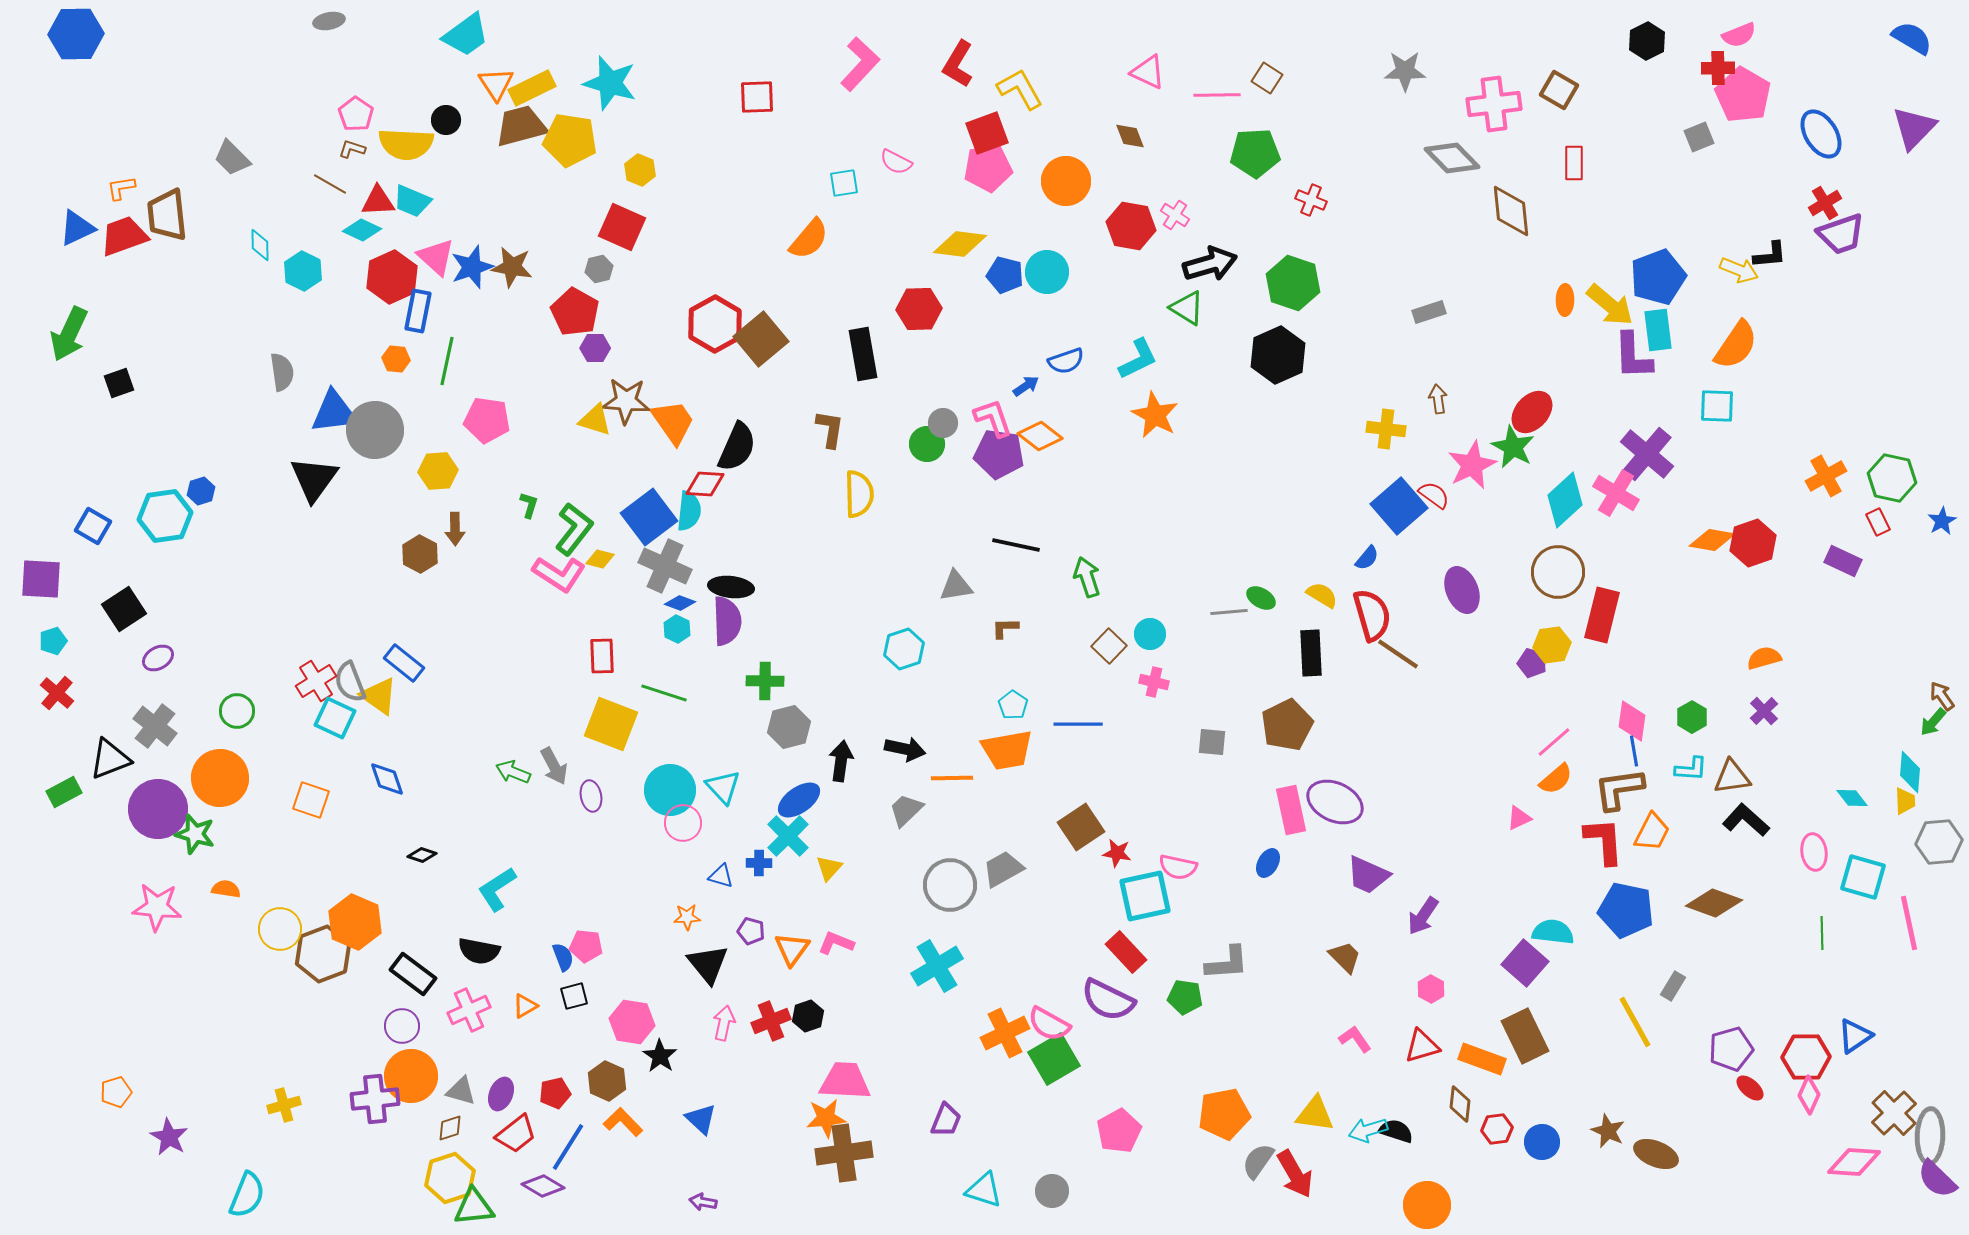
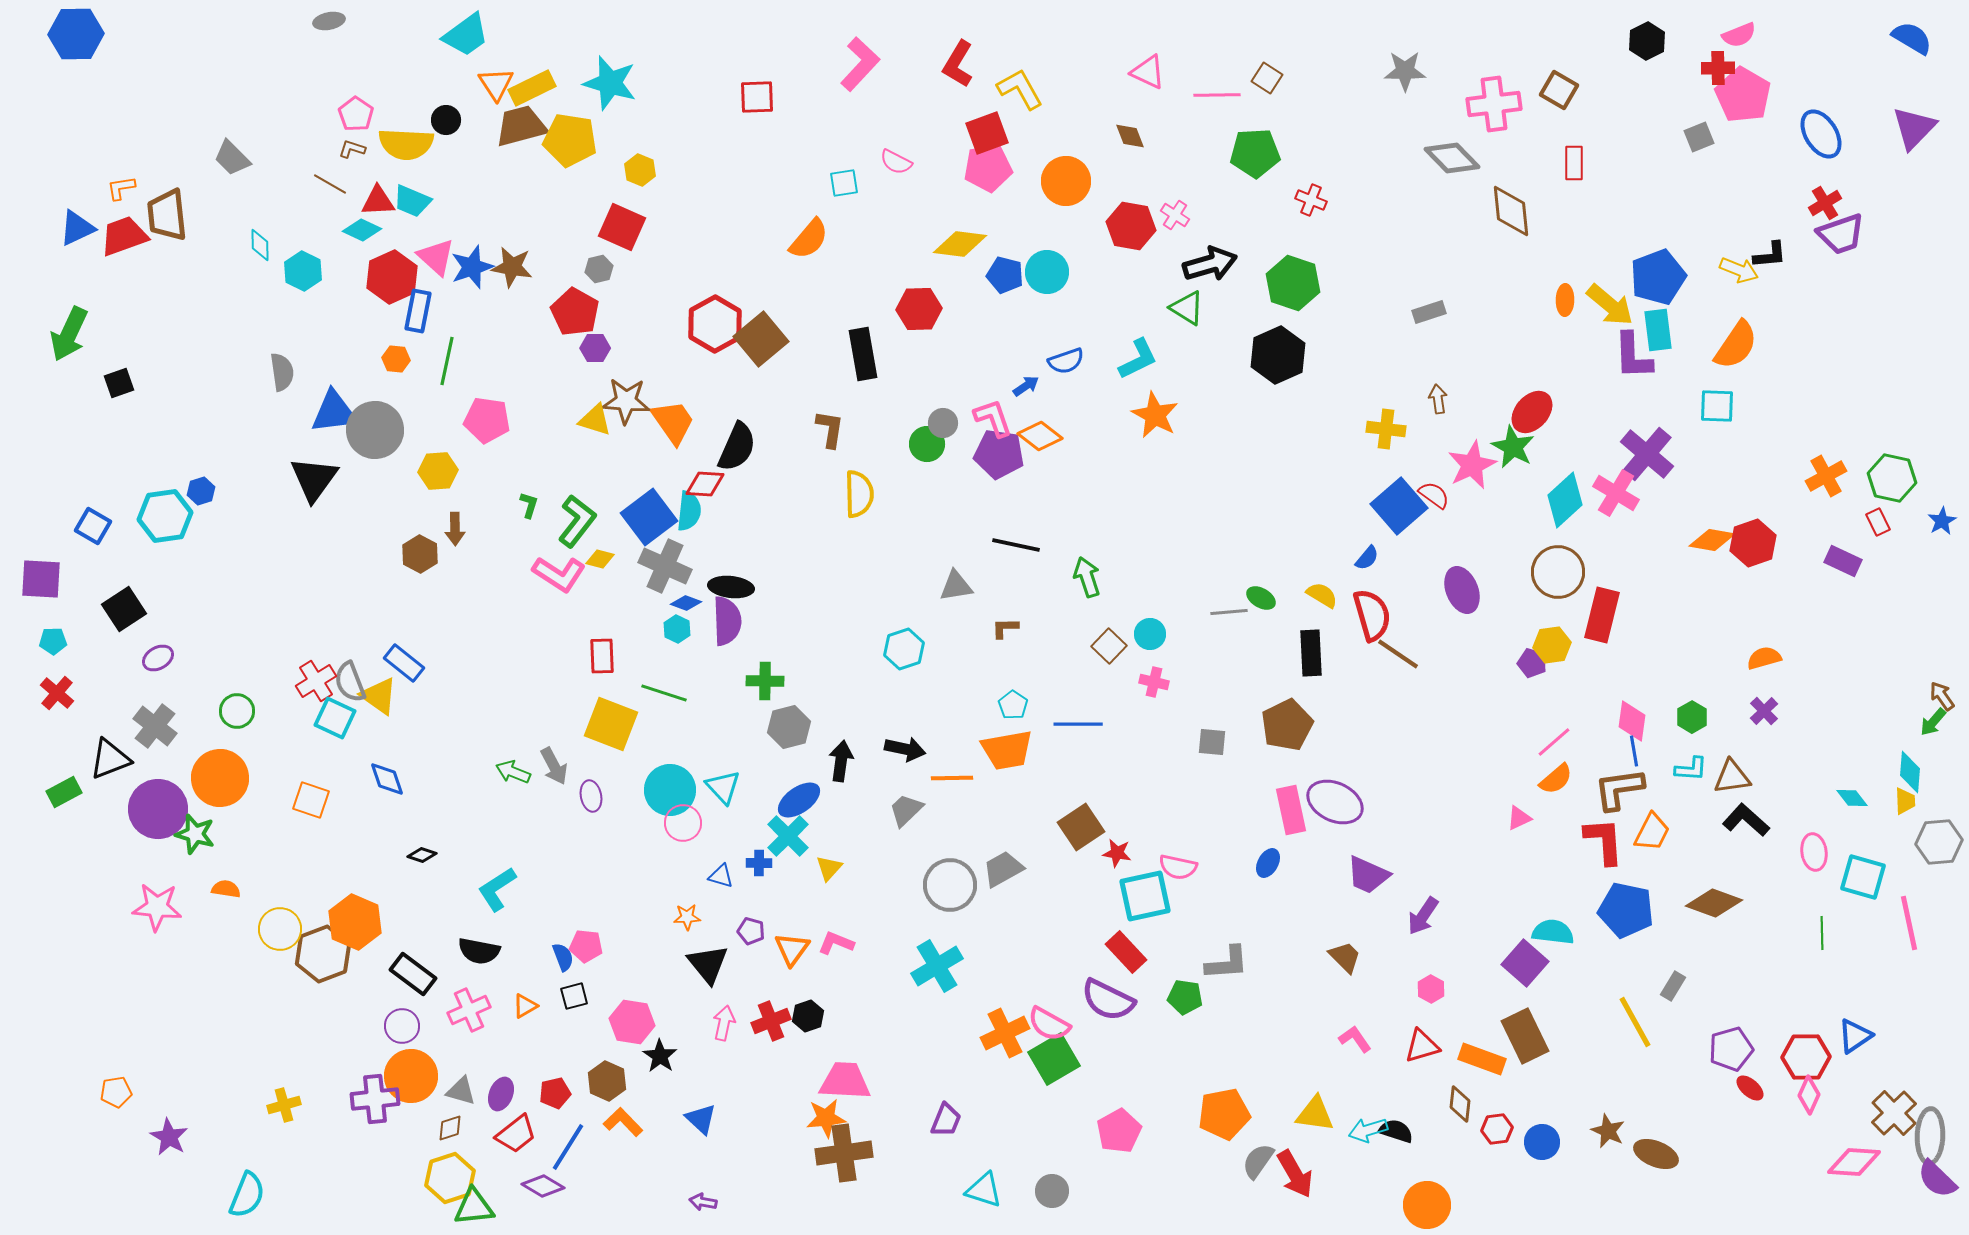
green L-shape at (574, 529): moved 3 px right, 8 px up
blue diamond at (680, 603): moved 6 px right
cyan pentagon at (53, 641): rotated 16 degrees clockwise
orange pentagon at (116, 1092): rotated 8 degrees clockwise
